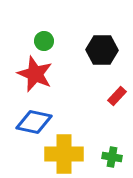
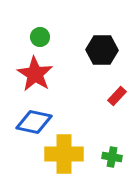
green circle: moved 4 px left, 4 px up
red star: rotated 9 degrees clockwise
